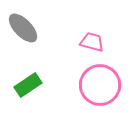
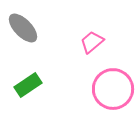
pink trapezoid: rotated 55 degrees counterclockwise
pink circle: moved 13 px right, 4 px down
